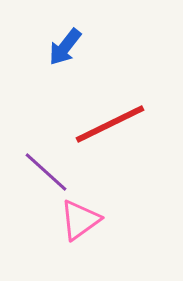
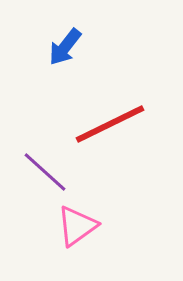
purple line: moved 1 px left
pink triangle: moved 3 px left, 6 px down
